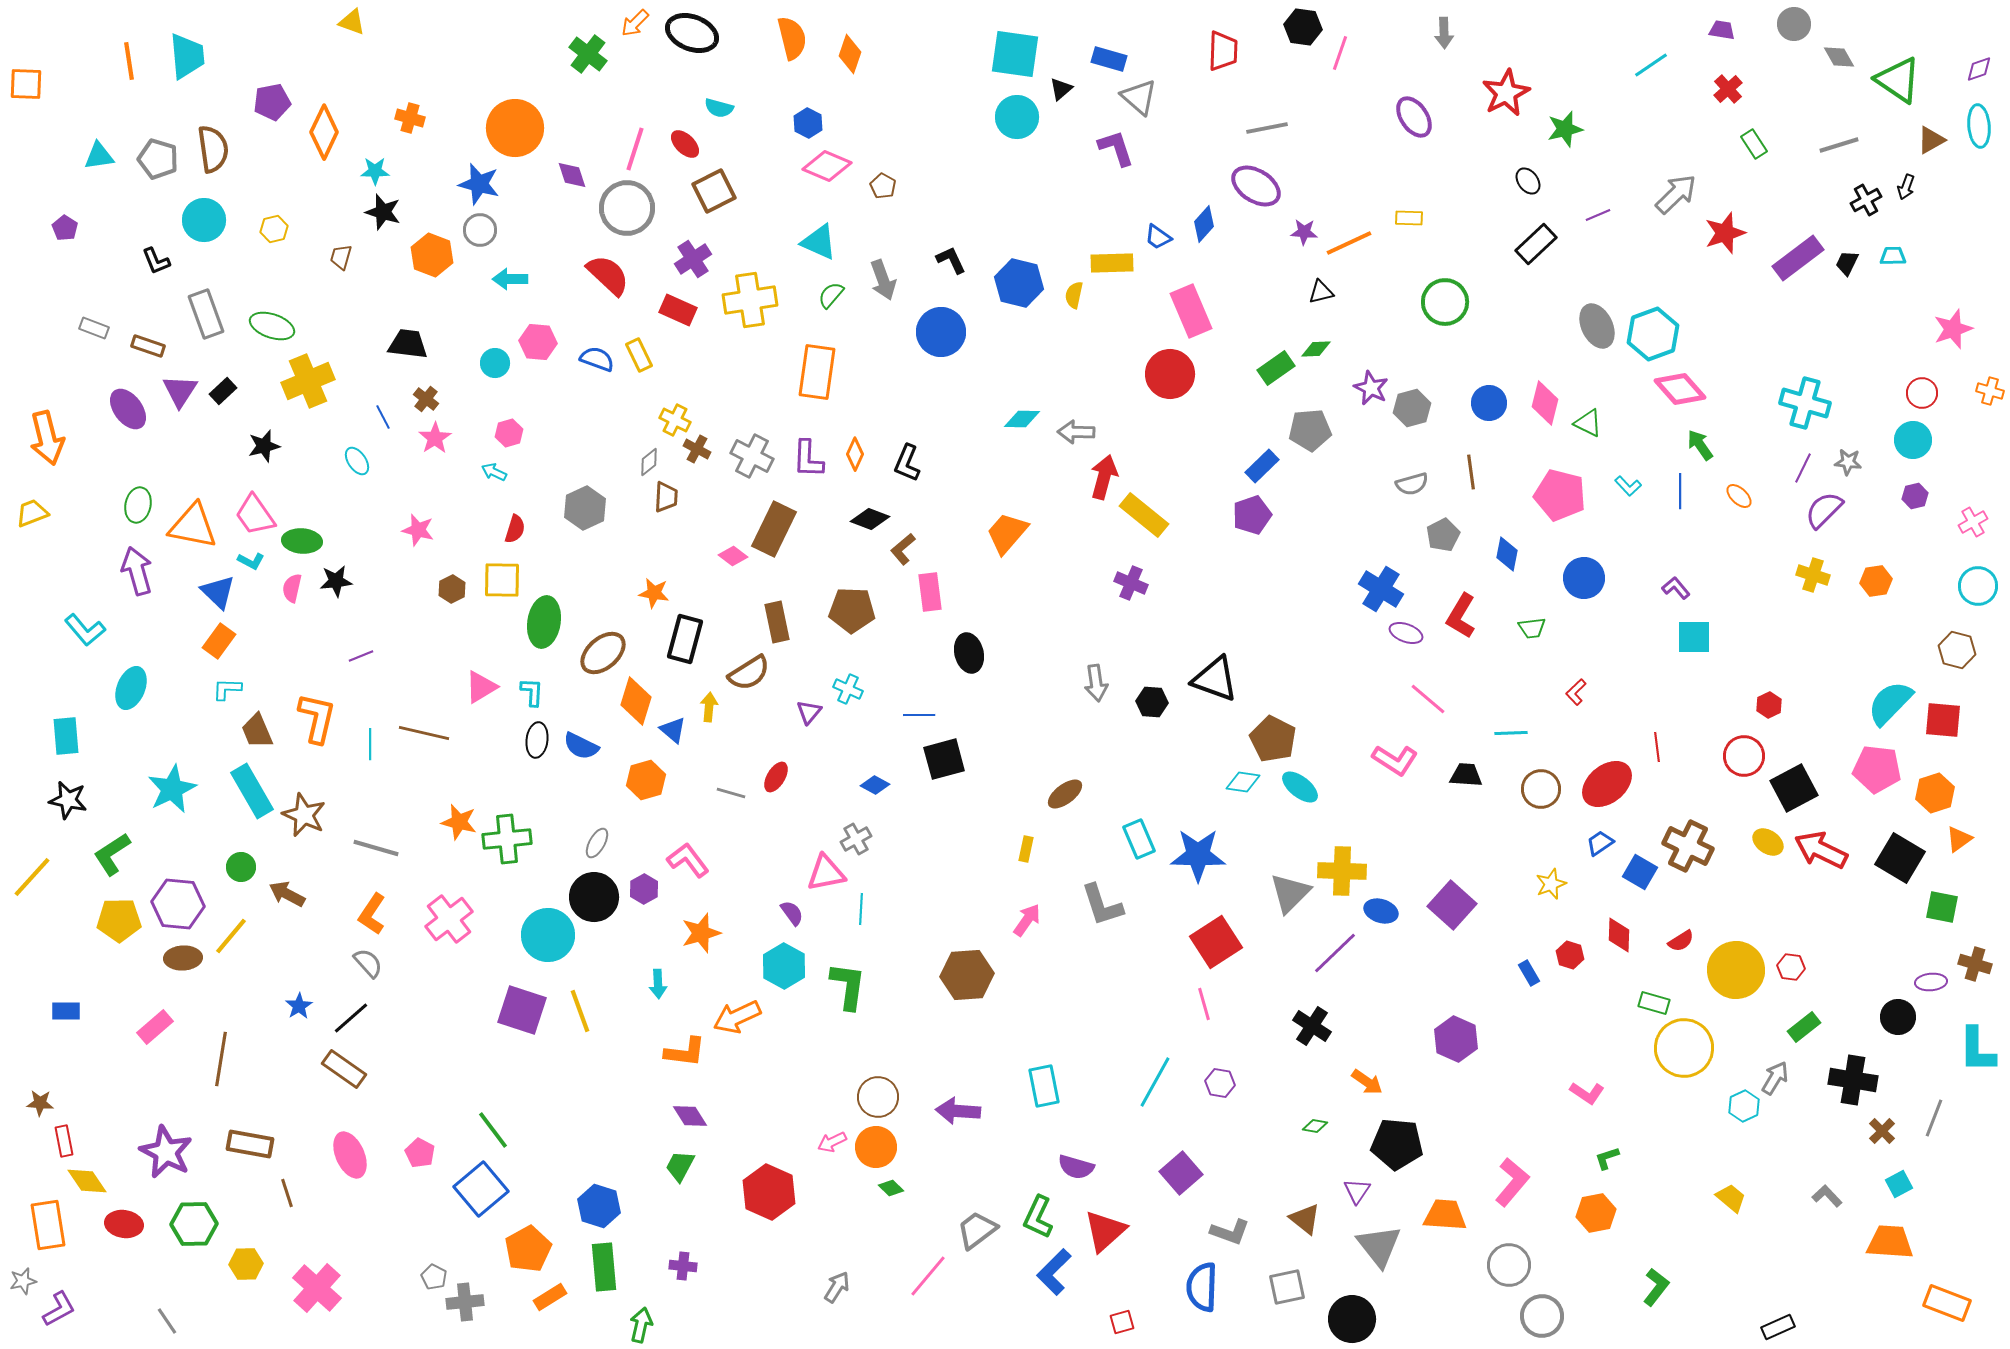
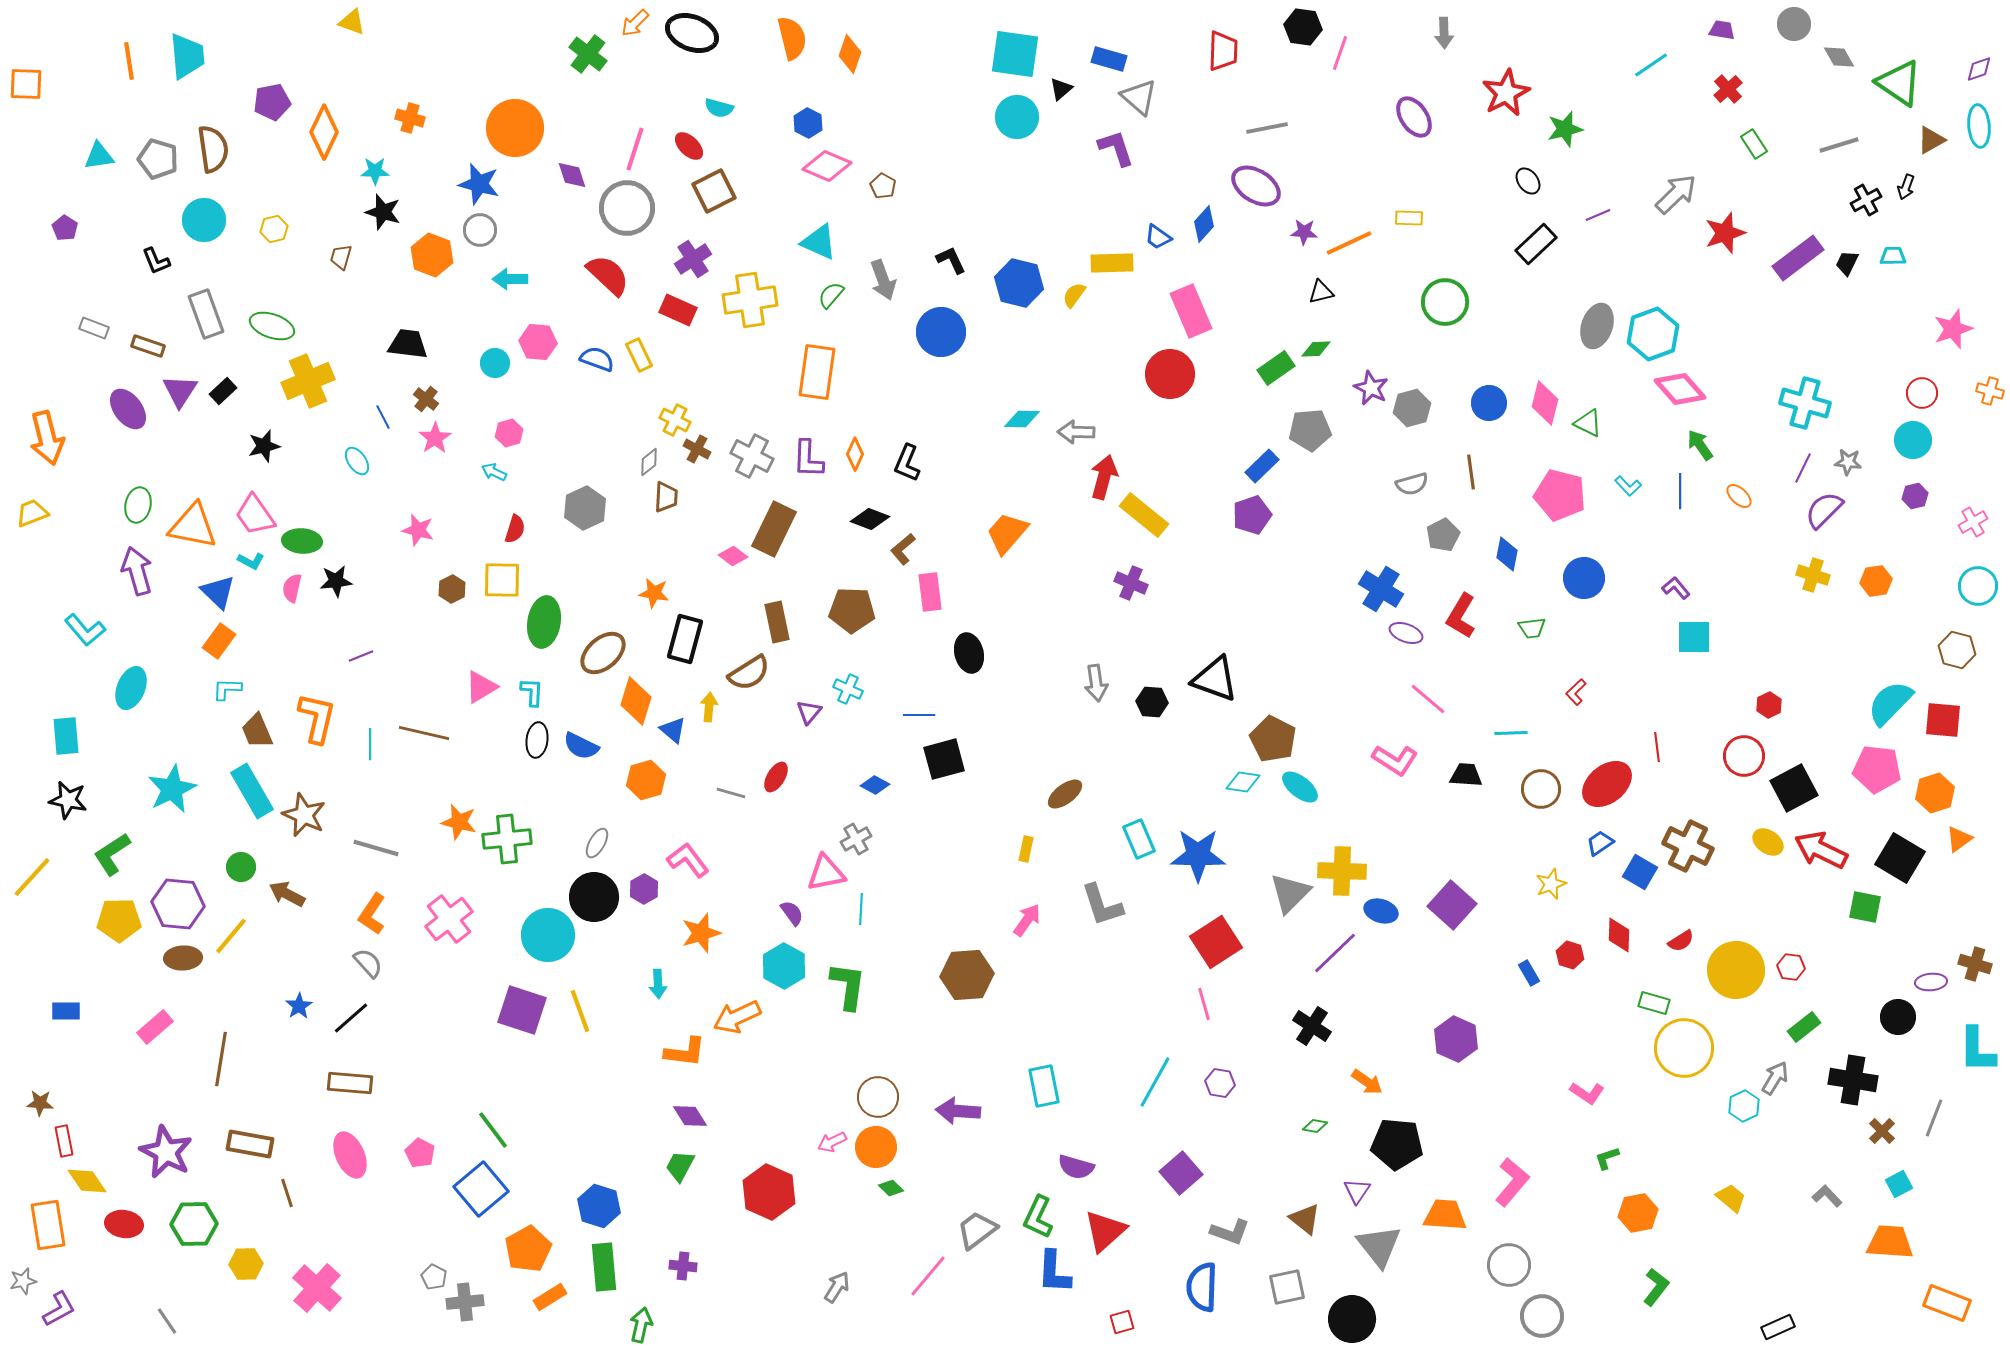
green triangle at (1898, 80): moved 1 px right, 3 px down
red ellipse at (685, 144): moved 4 px right, 2 px down
yellow semicircle at (1074, 295): rotated 24 degrees clockwise
gray ellipse at (1597, 326): rotated 45 degrees clockwise
green square at (1942, 907): moved 77 px left
brown rectangle at (344, 1069): moved 6 px right, 14 px down; rotated 30 degrees counterclockwise
orange hexagon at (1596, 1213): moved 42 px right
blue L-shape at (1054, 1272): rotated 42 degrees counterclockwise
